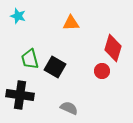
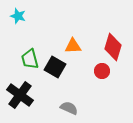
orange triangle: moved 2 px right, 23 px down
red diamond: moved 1 px up
black cross: rotated 28 degrees clockwise
